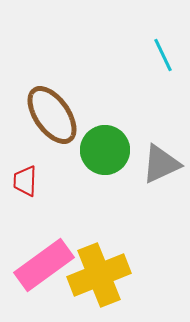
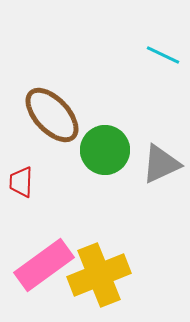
cyan line: rotated 40 degrees counterclockwise
brown ellipse: rotated 8 degrees counterclockwise
red trapezoid: moved 4 px left, 1 px down
